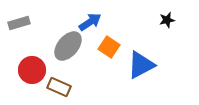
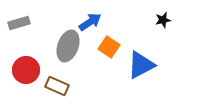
black star: moved 4 px left
gray ellipse: rotated 20 degrees counterclockwise
red circle: moved 6 px left
brown rectangle: moved 2 px left, 1 px up
